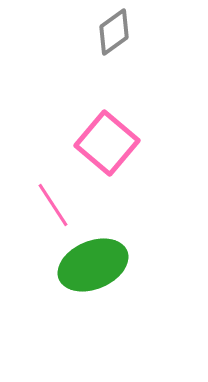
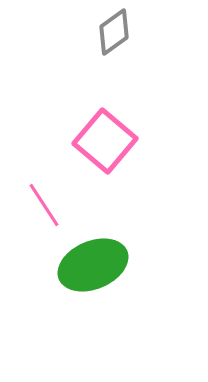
pink square: moved 2 px left, 2 px up
pink line: moved 9 px left
